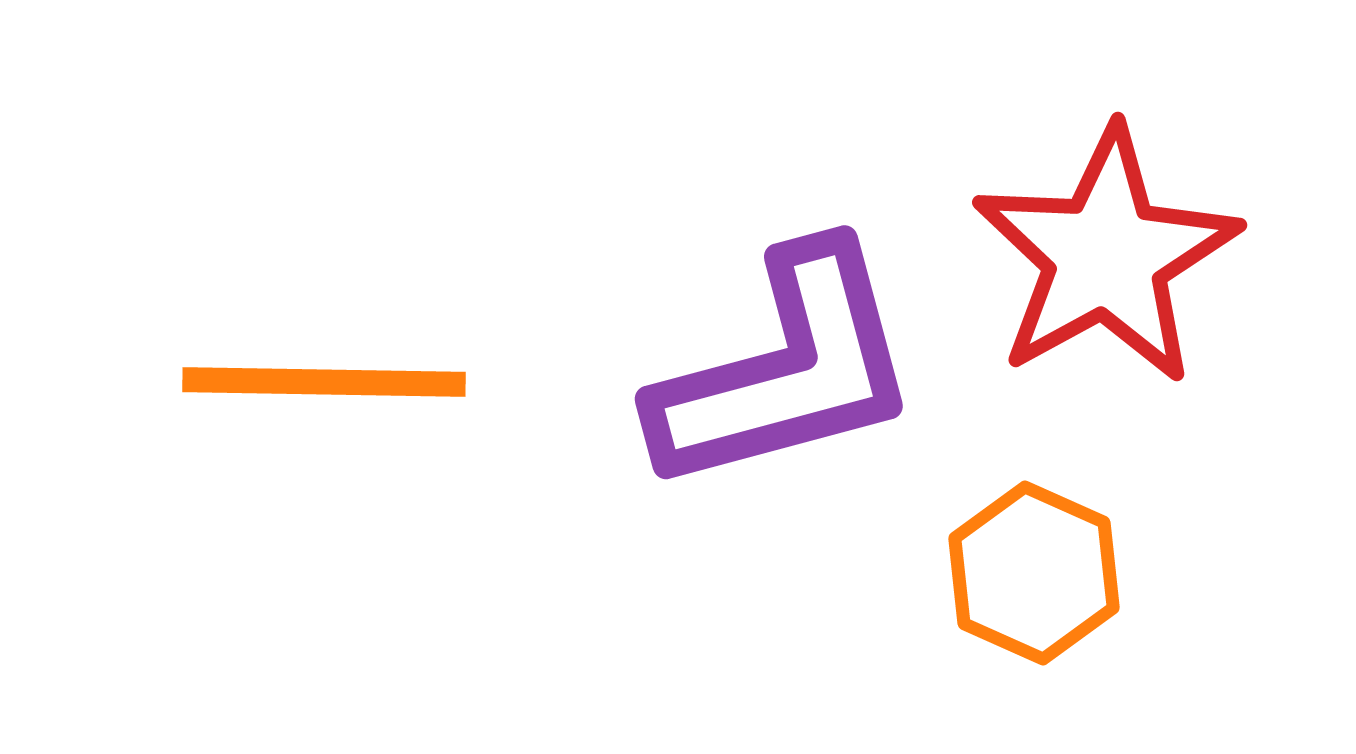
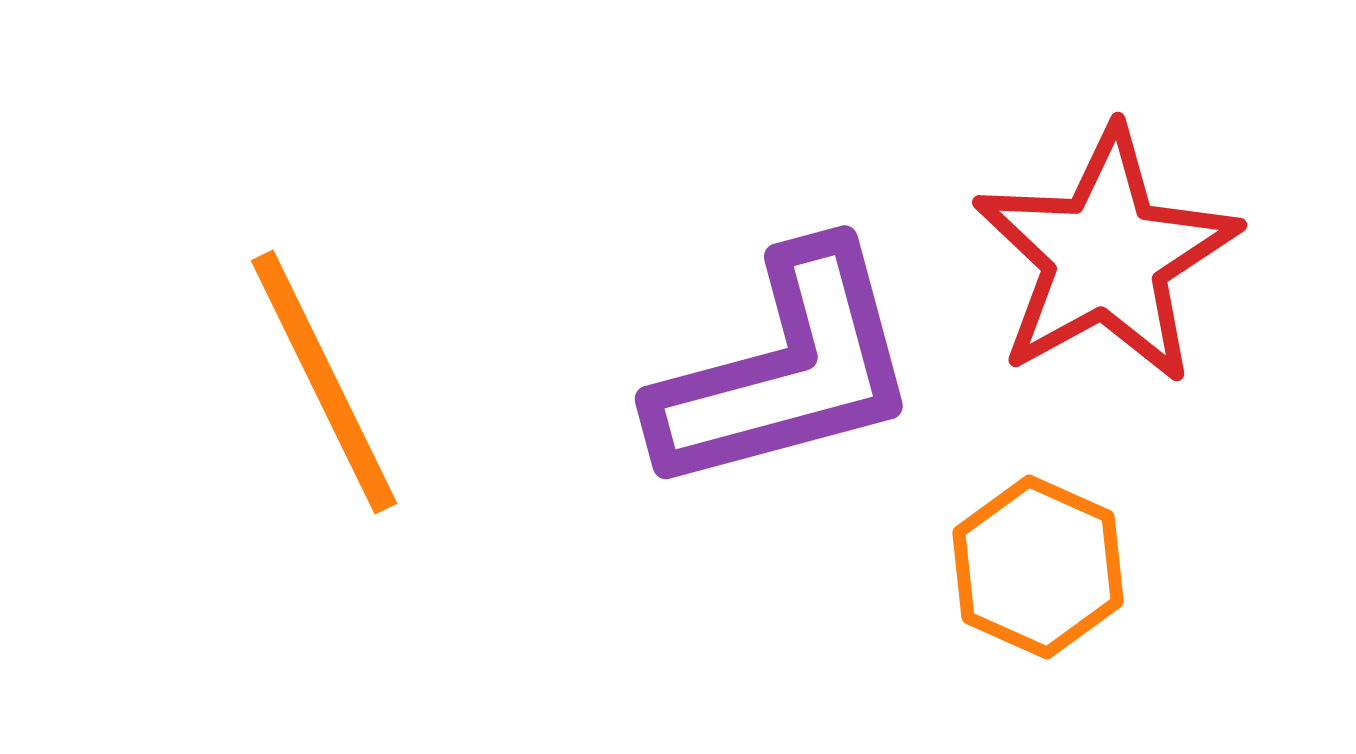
orange line: rotated 63 degrees clockwise
orange hexagon: moved 4 px right, 6 px up
